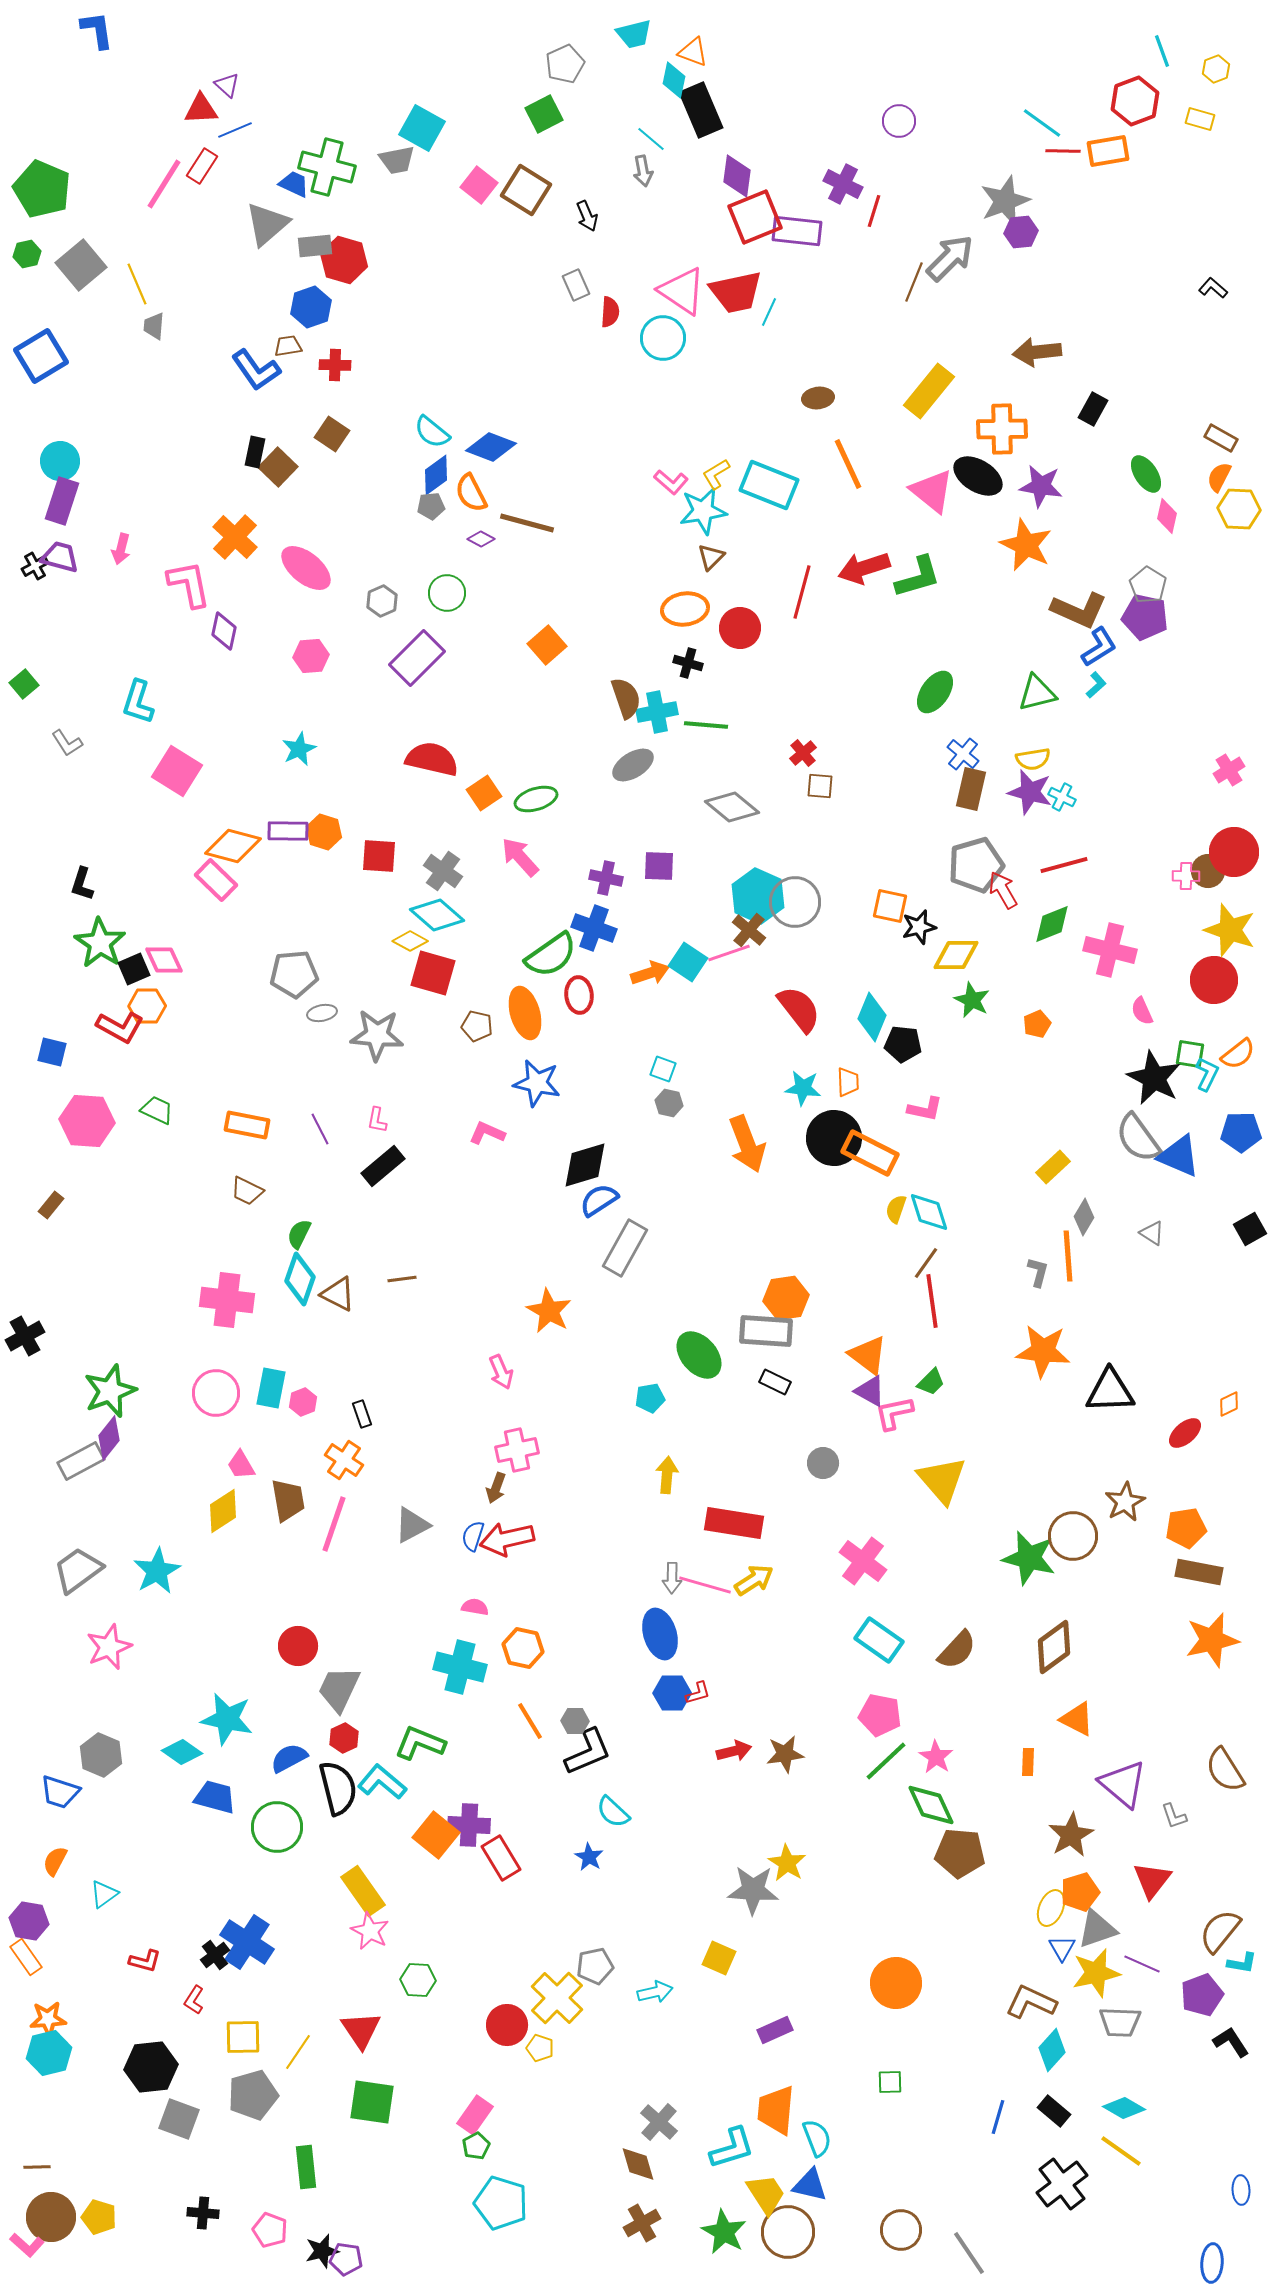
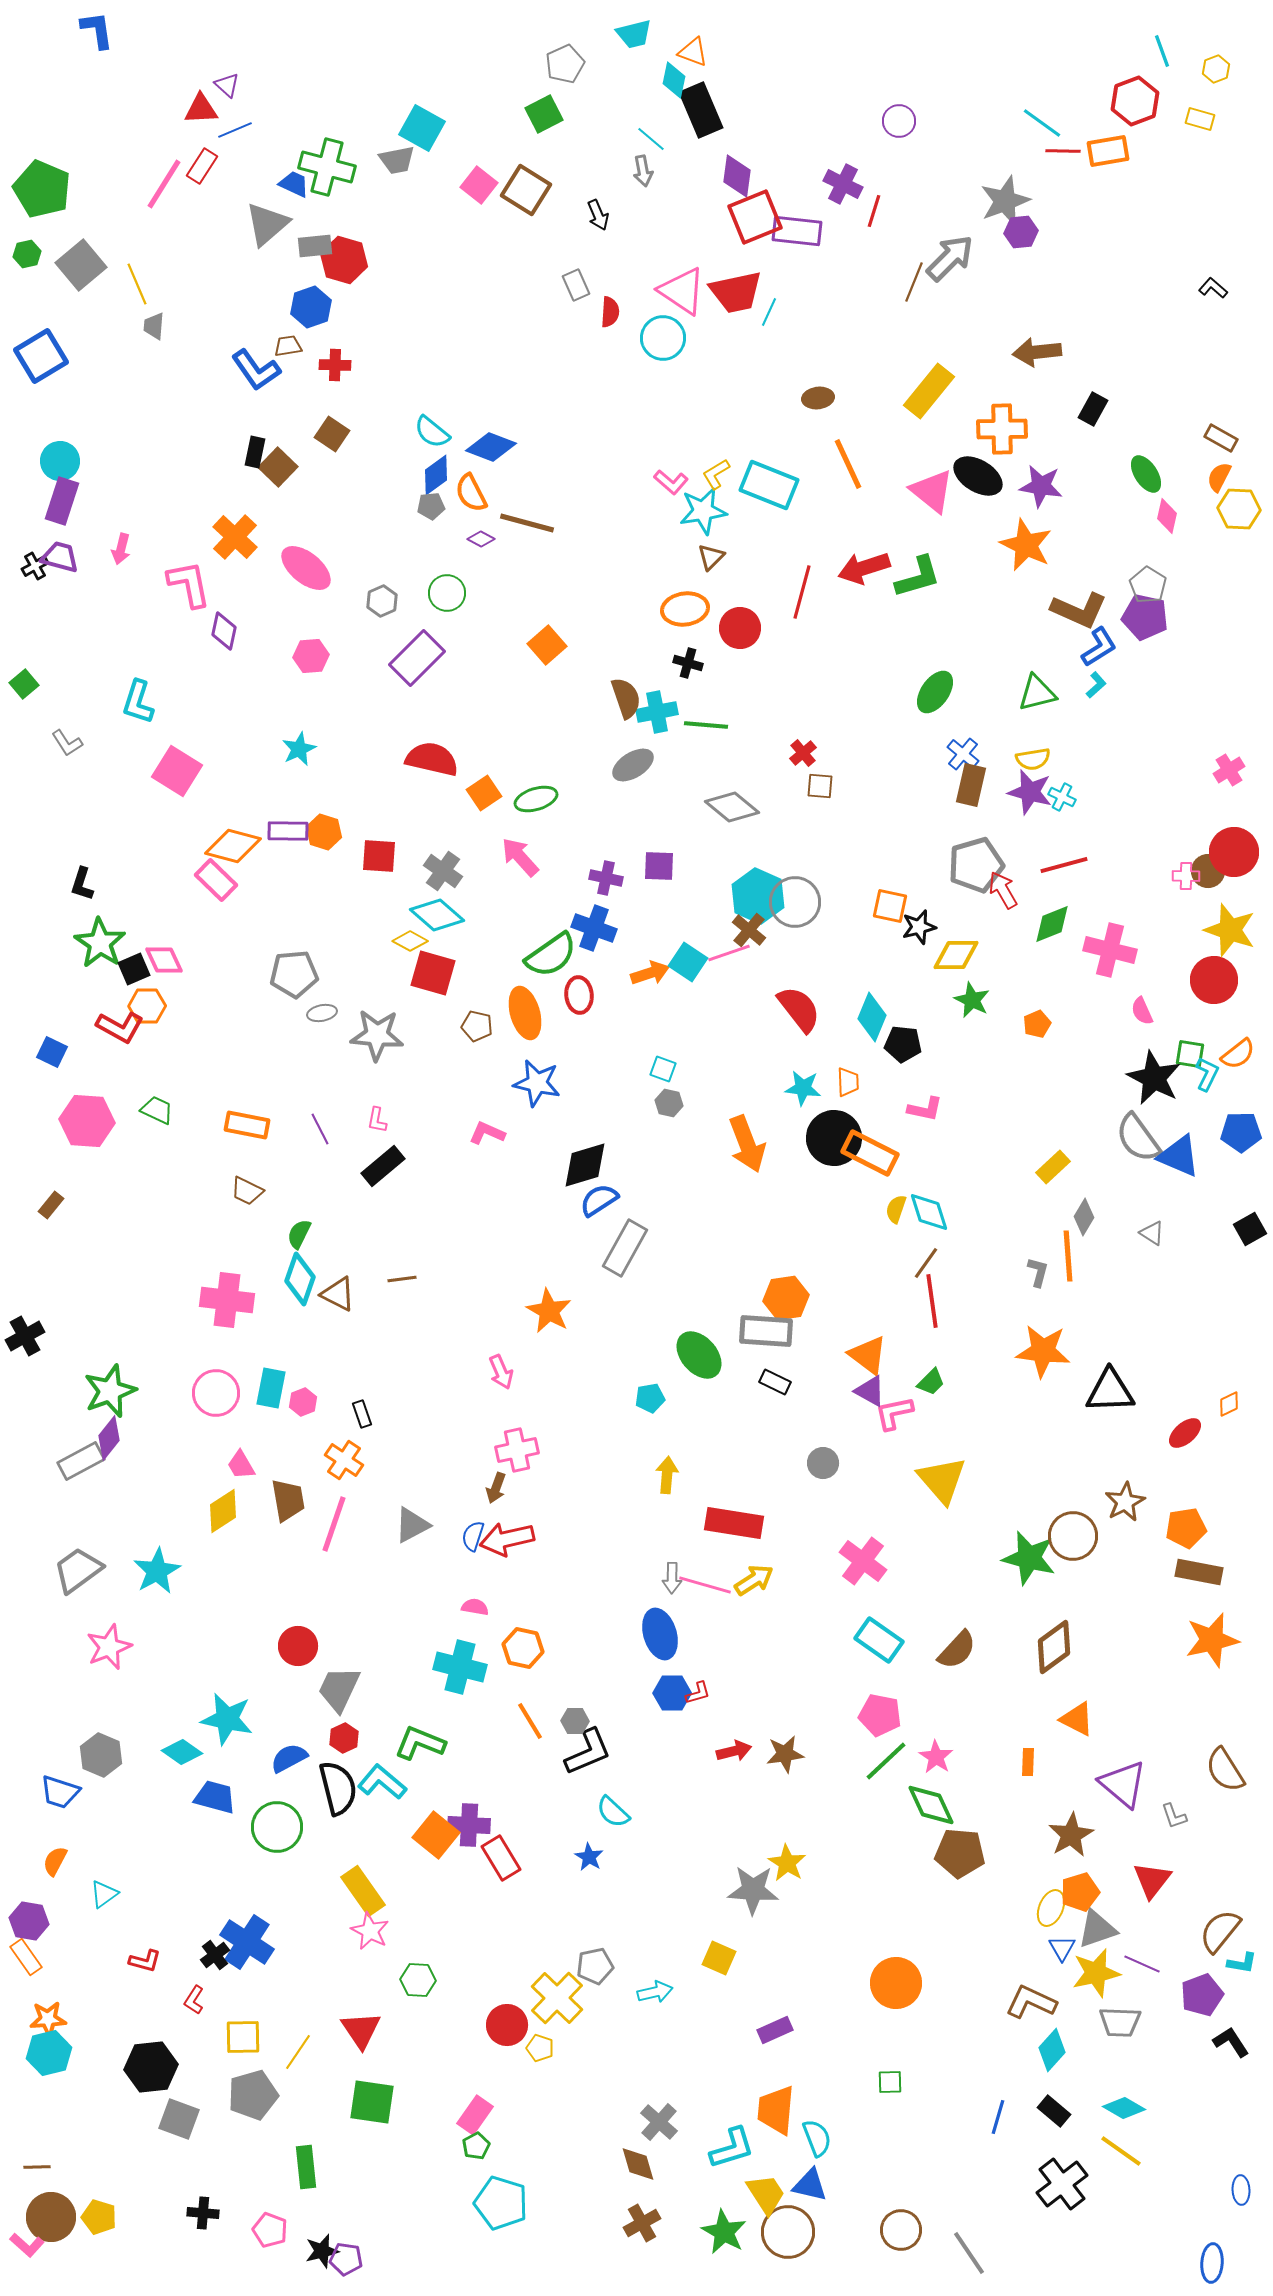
black arrow at (587, 216): moved 11 px right, 1 px up
brown rectangle at (971, 789): moved 4 px up
blue square at (52, 1052): rotated 12 degrees clockwise
